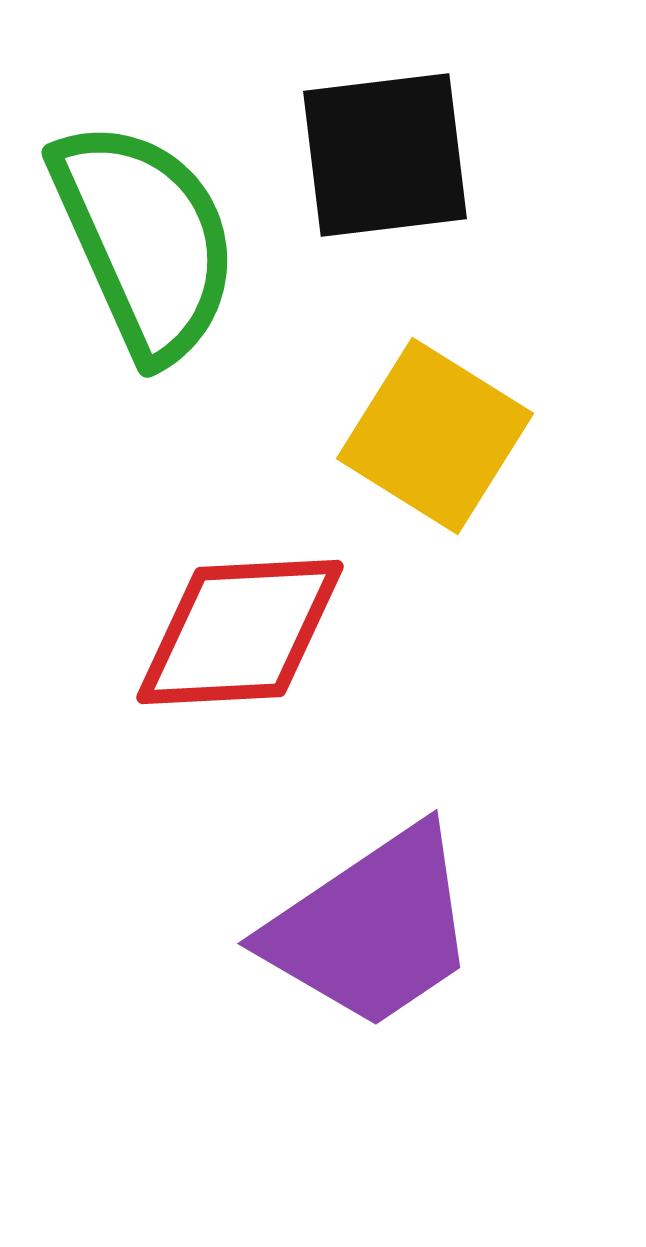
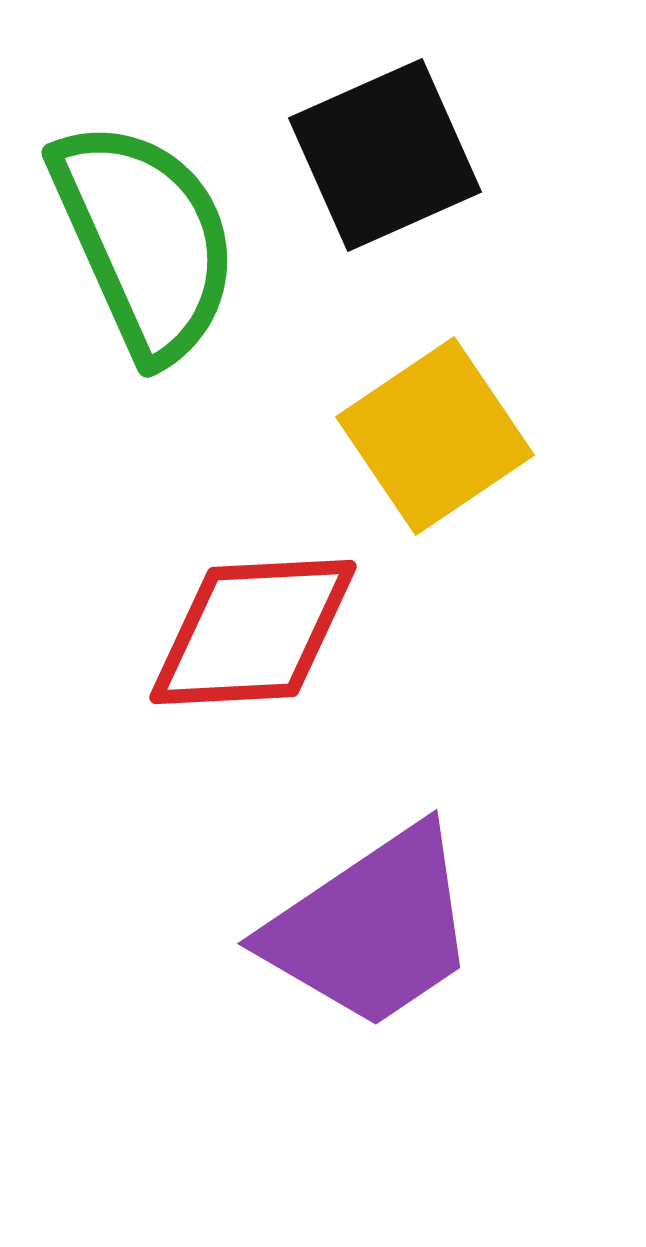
black square: rotated 17 degrees counterclockwise
yellow square: rotated 24 degrees clockwise
red diamond: moved 13 px right
